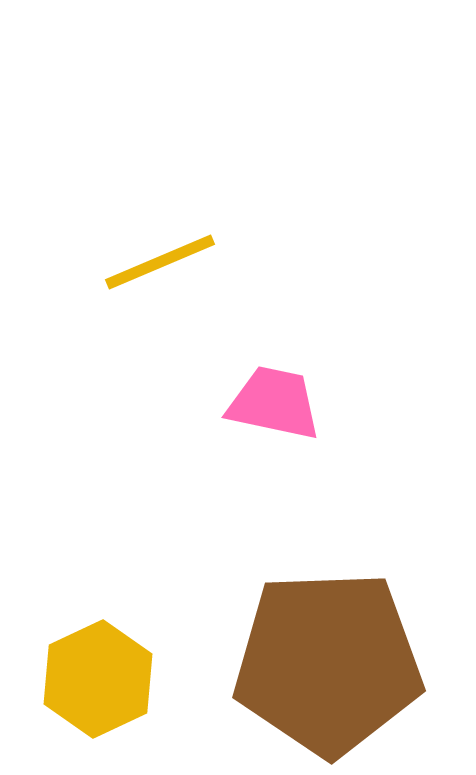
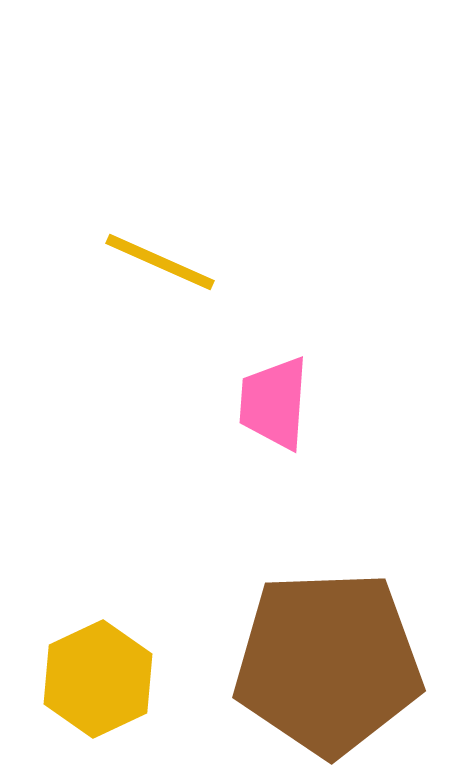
yellow line: rotated 47 degrees clockwise
pink trapezoid: rotated 98 degrees counterclockwise
